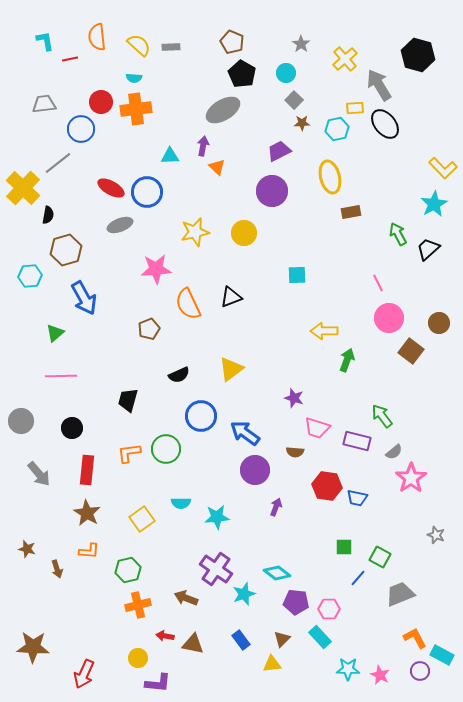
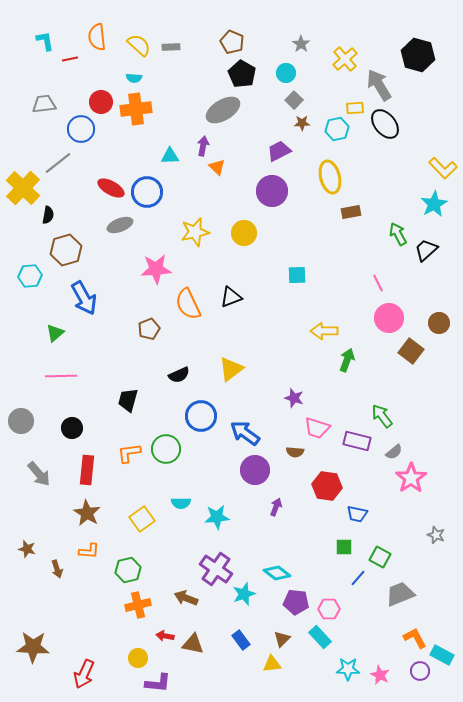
black trapezoid at (428, 249): moved 2 px left, 1 px down
blue trapezoid at (357, 498): moved 16 px down
